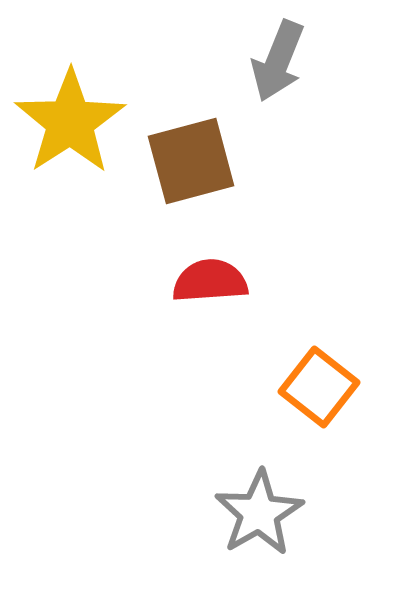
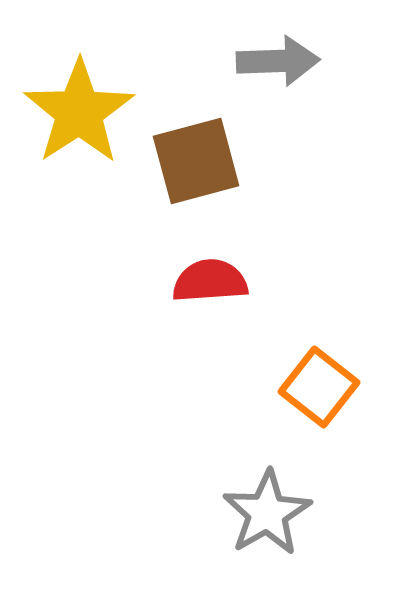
gray arrow: rotated 114 degrees counterclockwise
yellow star: moved 9 px right, 10 px up
brown square: moved 5 px right
gray star: moved 8 px right
